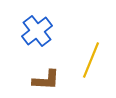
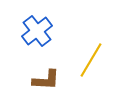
yellow line: rotated 9 degrees clockwise
